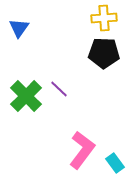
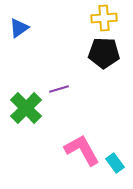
blue triangle: rotated 20 degrees clockwise
purple line: rotated 60 degrees counterclockwise
green cross: moved 12 px down
pink L-shape: rotated 66 degrees counterclockwise
